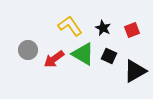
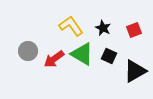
yellow L-shape: moved 1 px right
red square: moved 2 px right
gray circle: moved 1 px down
green triangle: moved 1 px left
